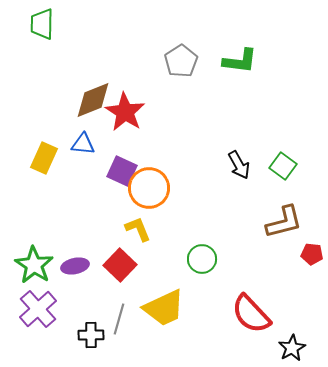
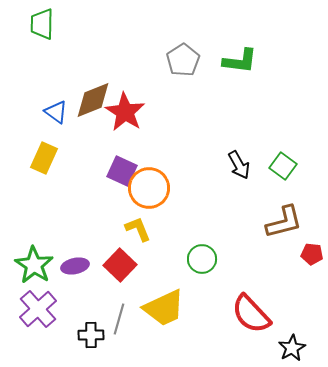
gray pentagon: moved 2 px right, 1 px up
blue triangle: moved 27 px left, 32 px up; rotated 30 degrees clockwise
